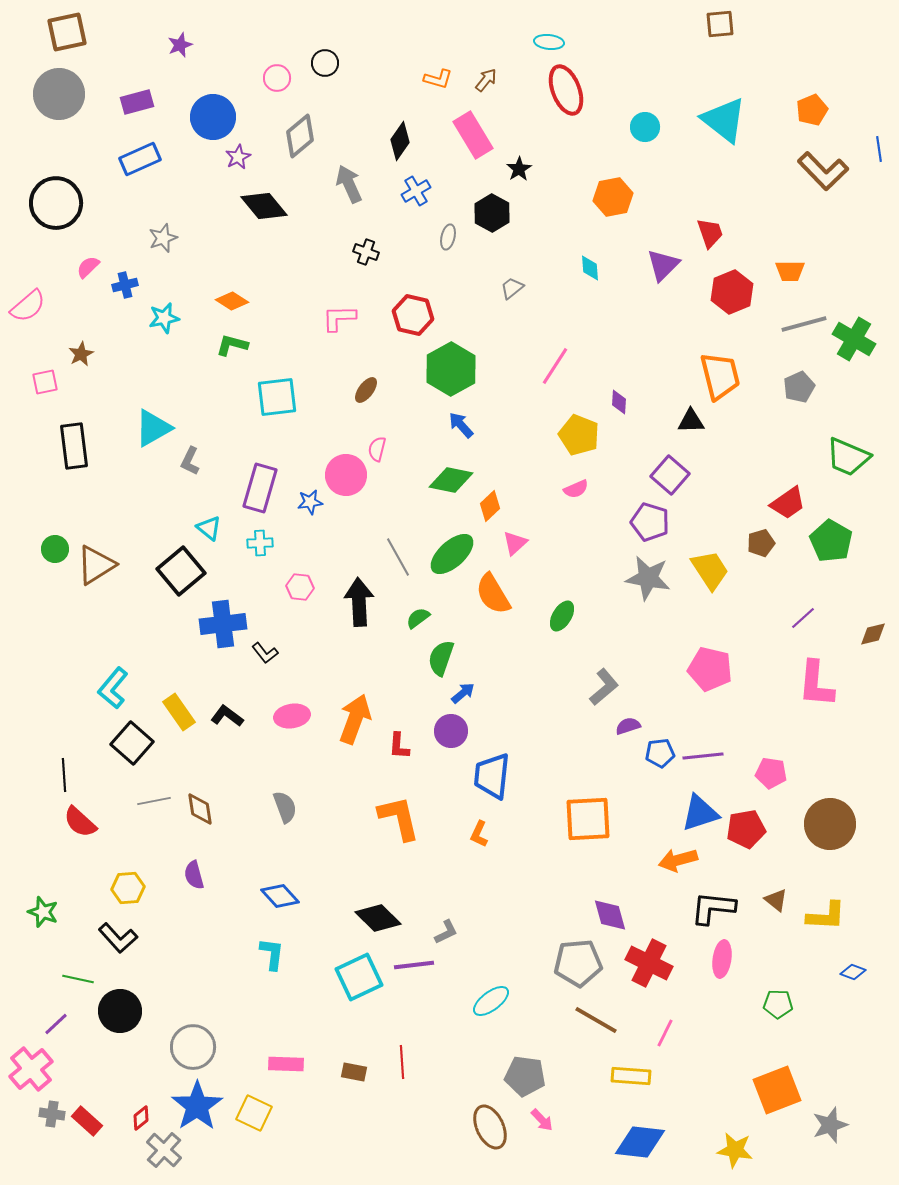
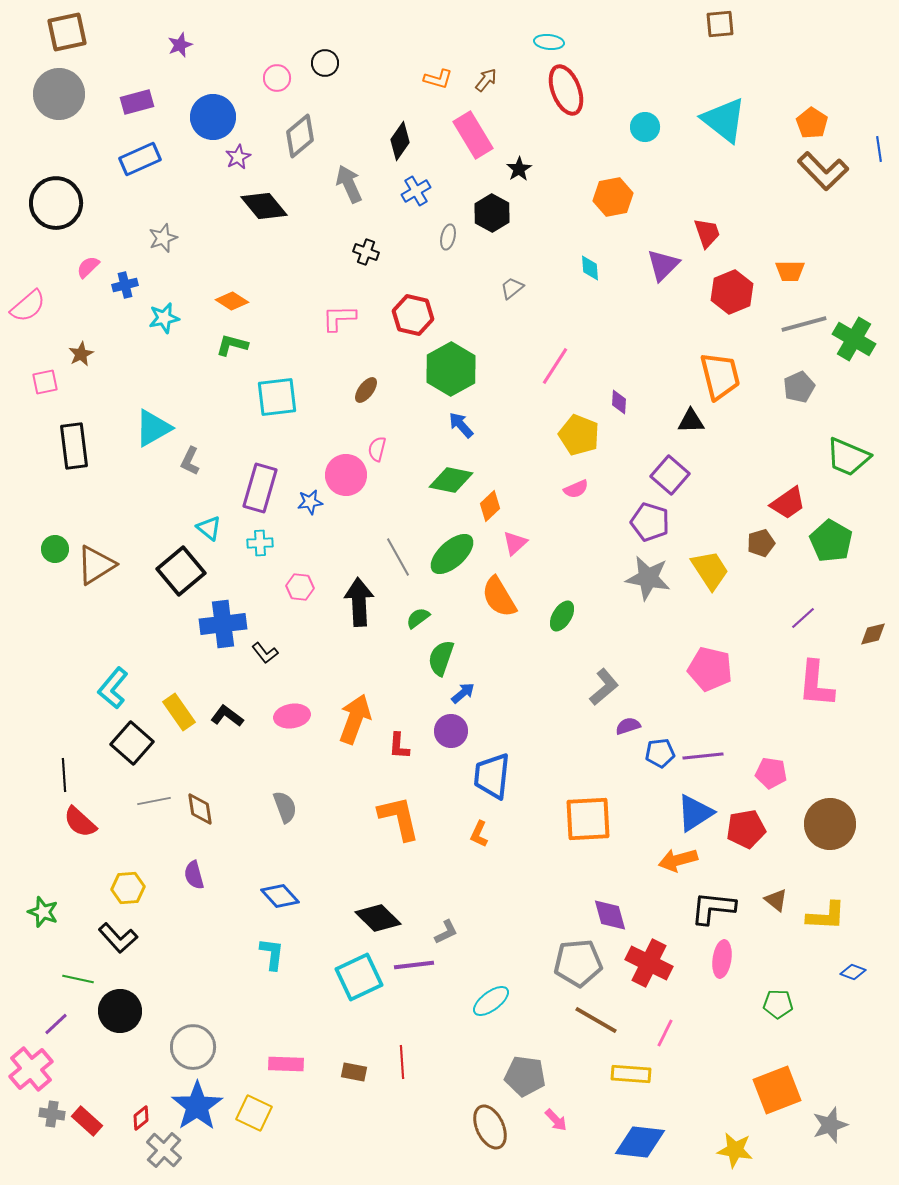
orange pentagon at (812, 110): moved 13 px down; rotated 16 degrees counterclockwise
red trapezoid at (710, 233): moved 3 px left
orange semicircle at (493, 594): moved 6 px right, 3 px down
blue triangle at (700, 813): moved 5 px left; rotated 15 degrees counterclockwise
yellow rectangle at (631, 1076): moved 2 px up
pink arrow at (542, 1120): moved 14 px right
